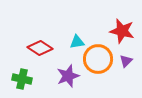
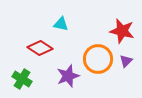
cyan triangle: moved 16 px left, 18 px up; rotated 21 degrees clockwise
green cross: rotated 18 degrees clockwise
